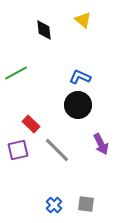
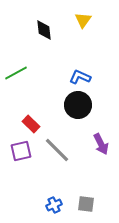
yellow triangle: rotated 24 degrees clockwise
purple square: moved 3 px right, 1 px down
blue cross: rotated 21 degrees clockwise
